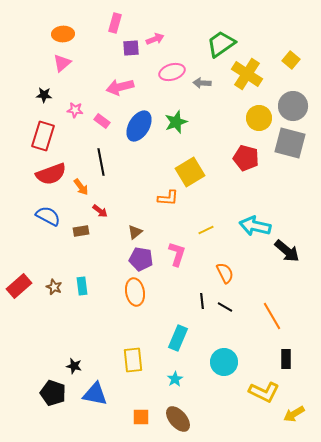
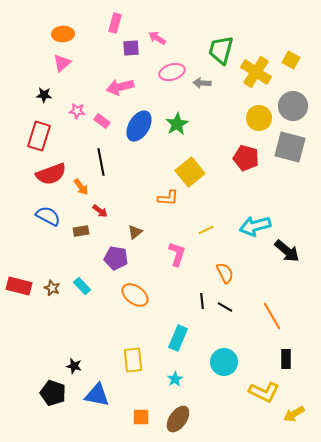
pink arrow at (155, 39): moved 2 px right, 1 px up; rotated 126 degrees counterclockwise
green trapezoid at (221, 44): moved 6 px down; rotated 40 degrees counterclockwise
yellow square at (291, 60): rotated 12 degrees counterclockwise
yellow cross at (247, 74): moved 9 px right, 2 px up
pink star at (75, 110): moved 2 px right, 1 px down
green star at (176, 122): moved 1 px right, 2 px down; rotated 10 degrees counterclockwise
red rectangle at (43, 136): moved 4 px left
gray square at (290, 143): moved 4 px down
yellow square at (190, 172): rotated 8 degrees counterclockwise
cyan arrow at (255, 226): rotated 28 degrees counterclockwise
purple pentagon at (141, 259): moved 25 px left, 1 px up
red rectangle at (19, 286): rotated 55 degrees clockwise
cyan rectangle at (82, 286): rotated 36 degrees counterclockwise
brown star at (54, 287): moved 2 px left, 1 px down
orange ellipse at (135, 292): moved 3 px down; rotated 44 degrees counterclockwise
blue triangle at (95, 394): moved 2 px right, 1 px down
brown ellipse at (178, 419): rotated 76 degrees clockwise
